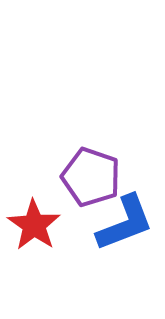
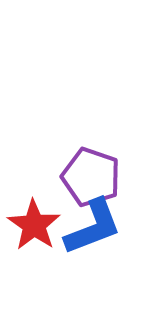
blue L-shape: moved 32 px left, 4 px down
